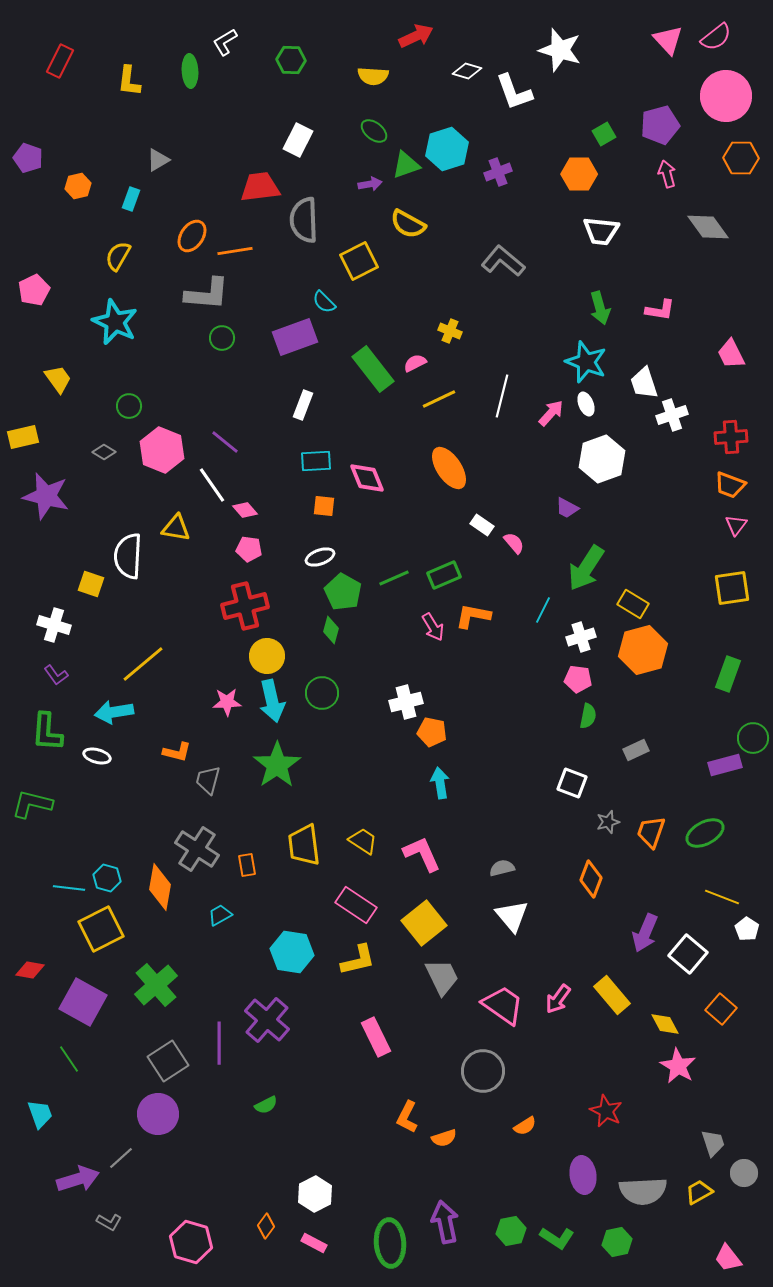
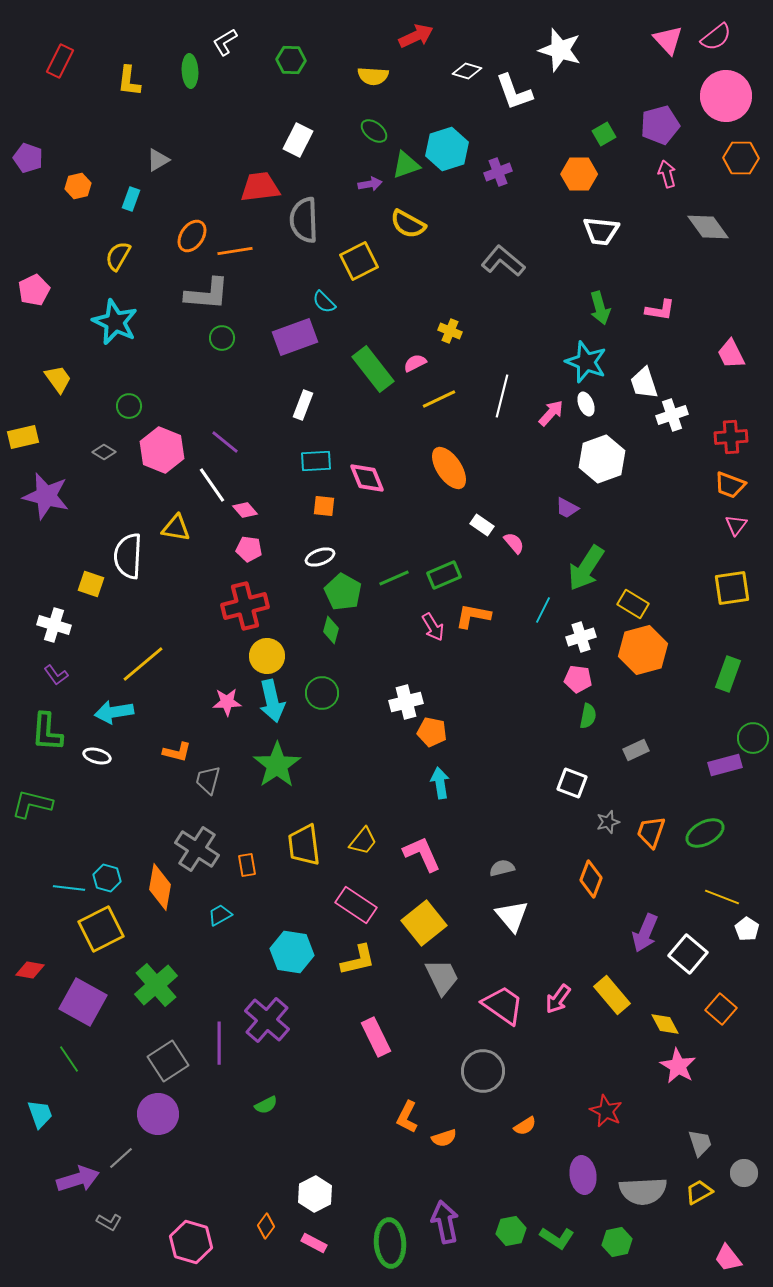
yellow trapezoid at (363, 841): rotated 96 degrees clockwise
gray trapezoid at (713, 1143): moved 13 px left
